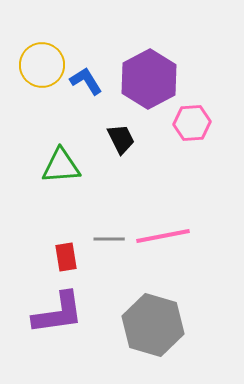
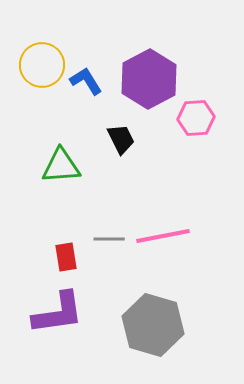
pink hexagon: moved 4 px right, 5 px up
